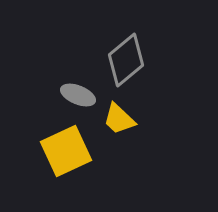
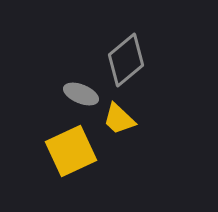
gray ellipse: moved 3 px right, 1 px up
yellow square: moved 5 px right
